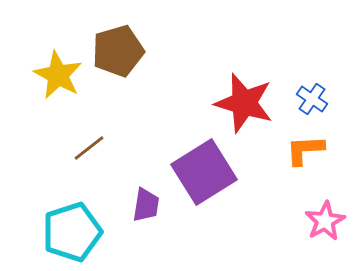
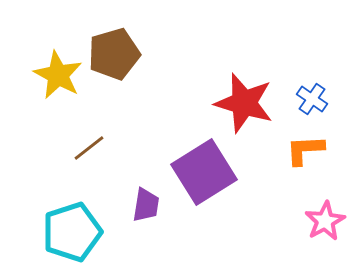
brown pentagon: moved 4 px left, 3 px down
